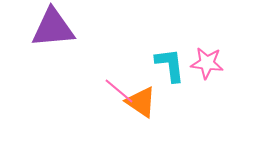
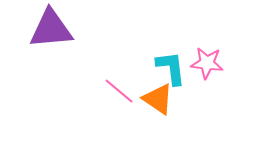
purple triangle: moved 2 px left, 1 px down
cyan L-shape: moved 1 px right, 3 px down
orange triangle: moved 17 px right, 3 px up
